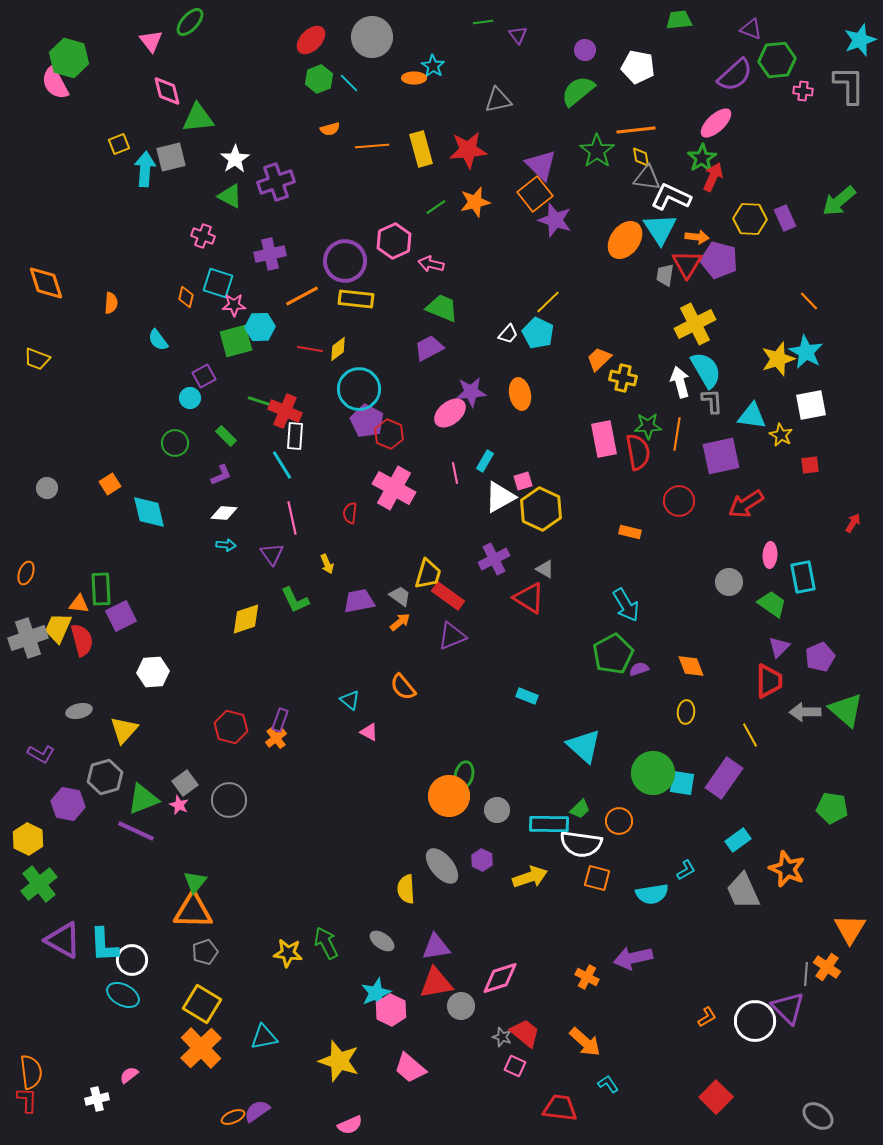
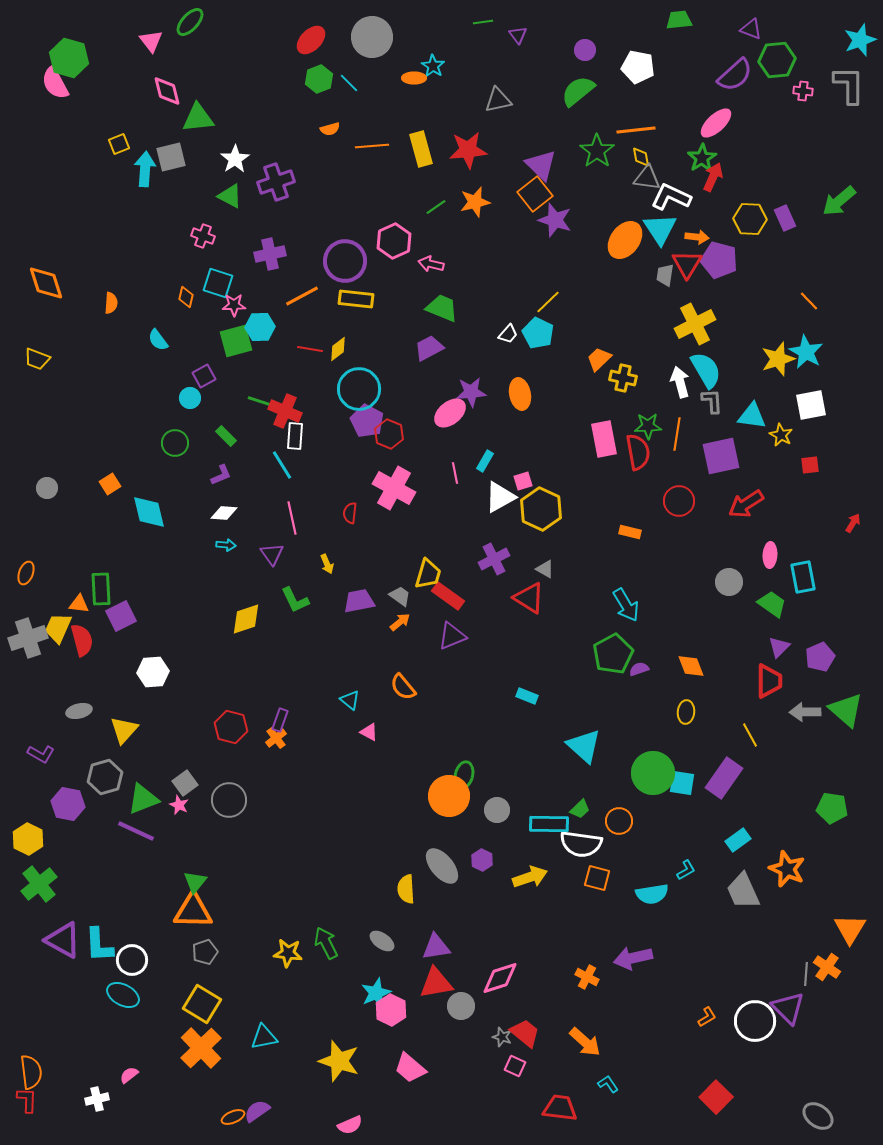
cyan L-shape at (104, 945): moved 5 px left
